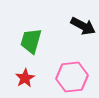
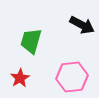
black arrow: moved 1 px left, 1 px up
red star: moved 5 px left
